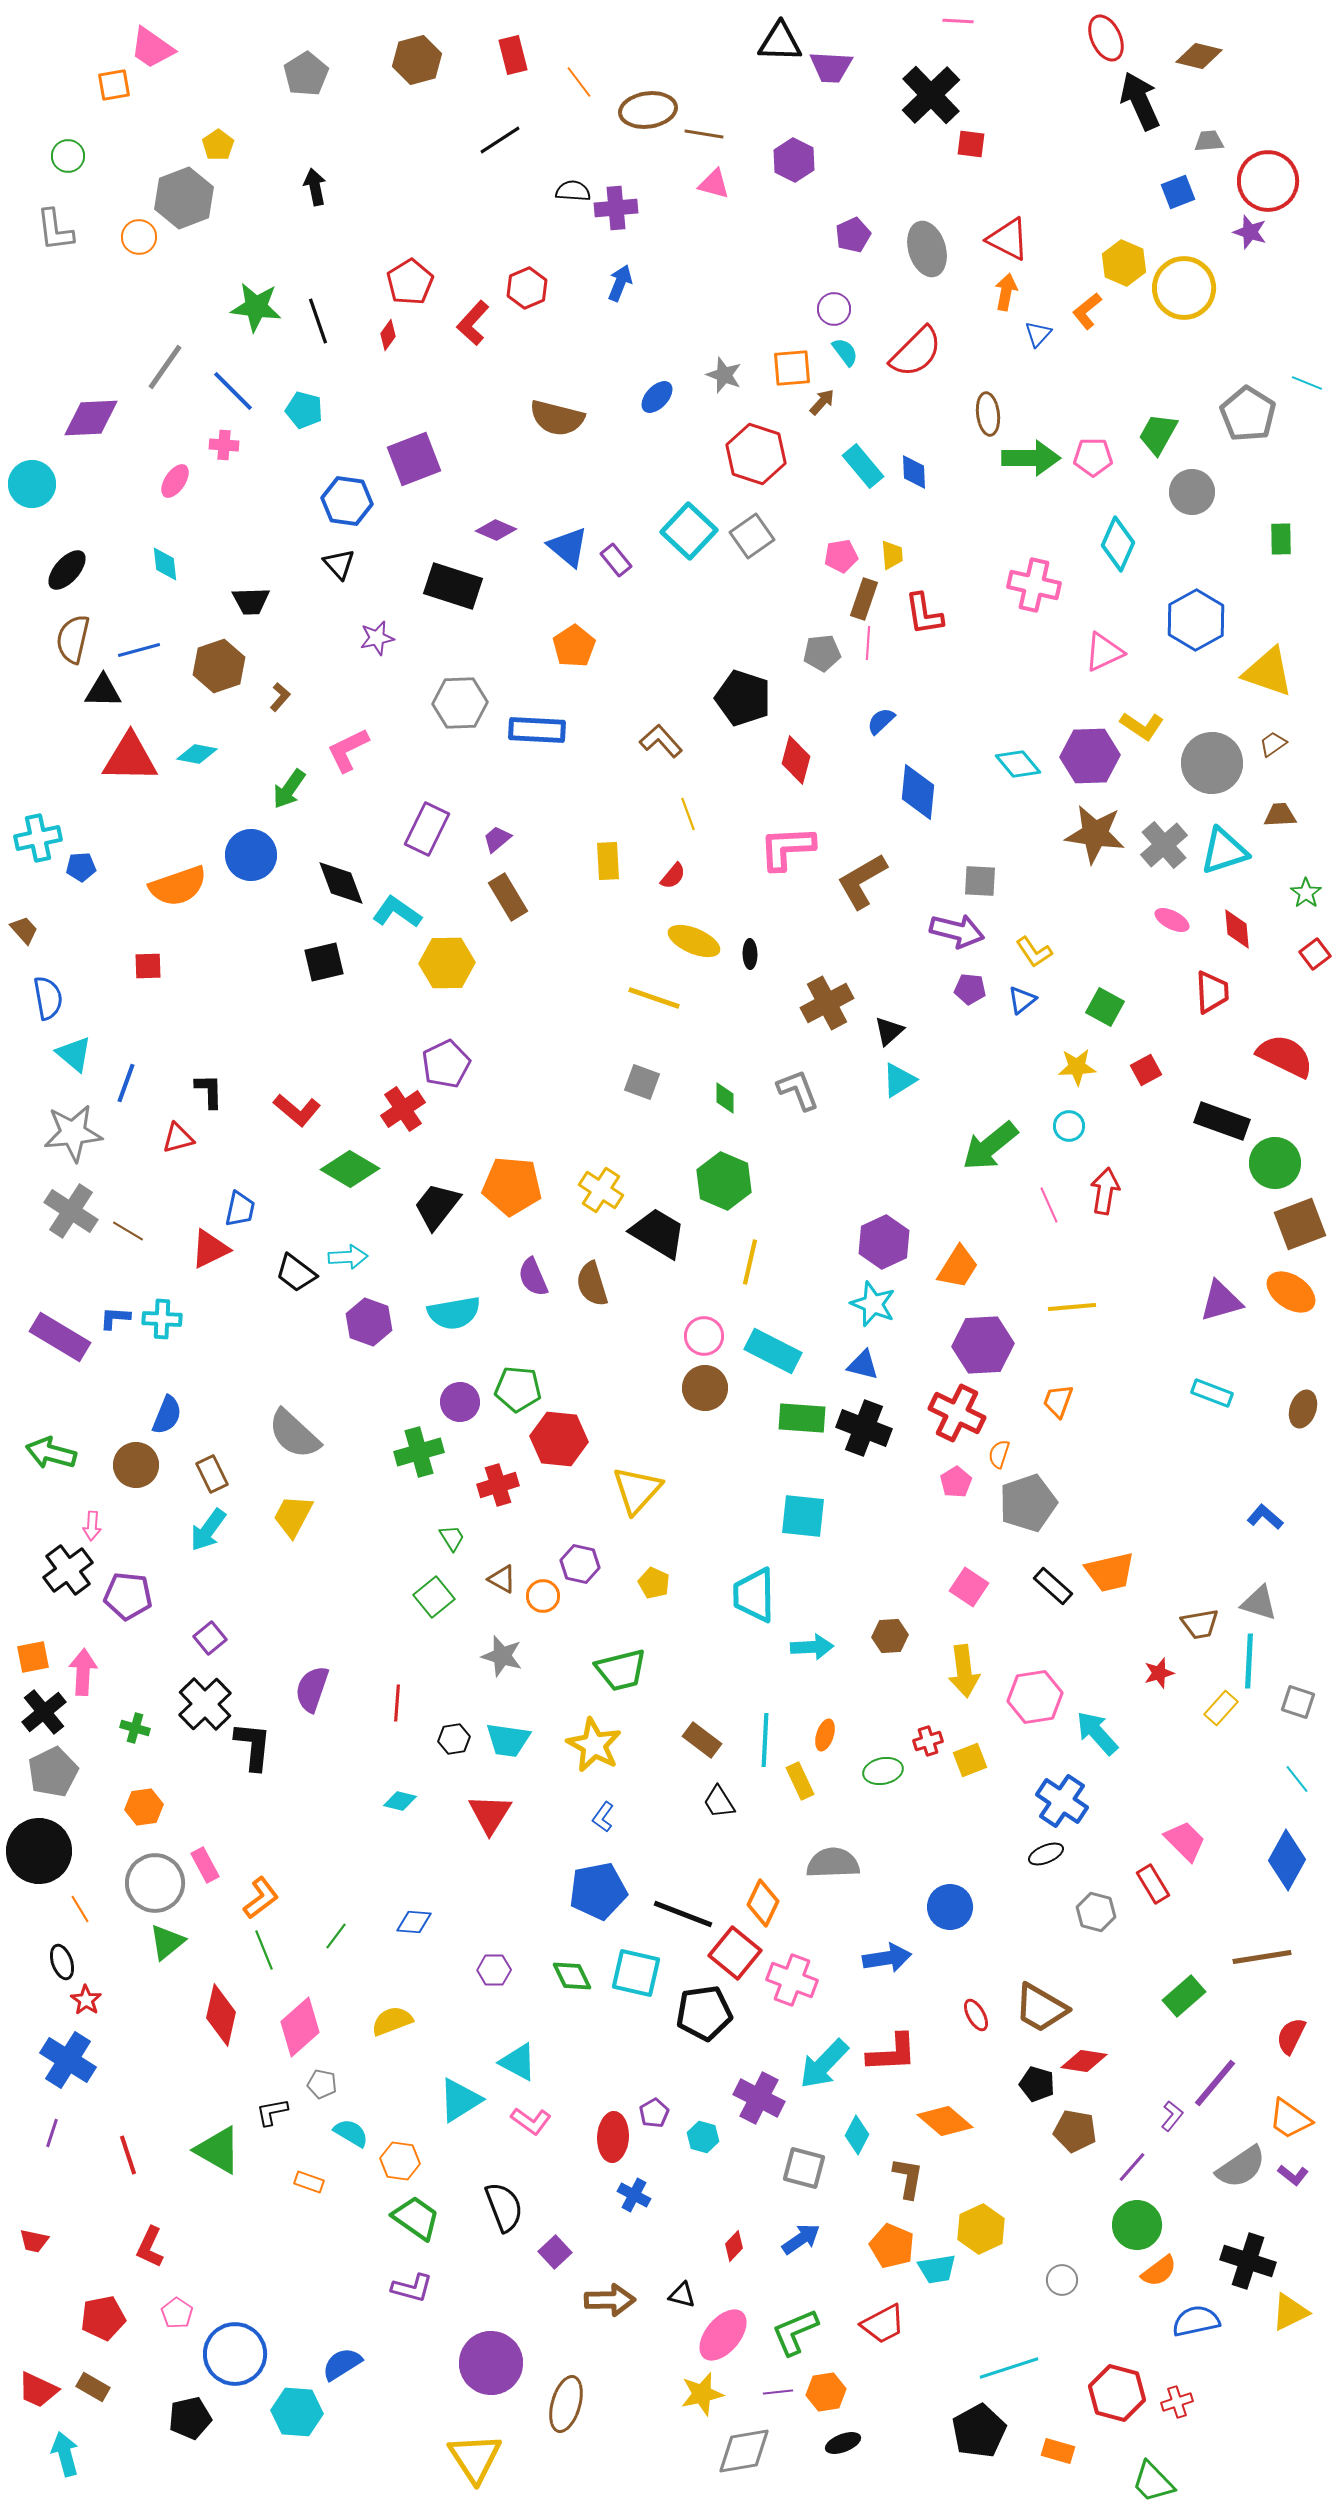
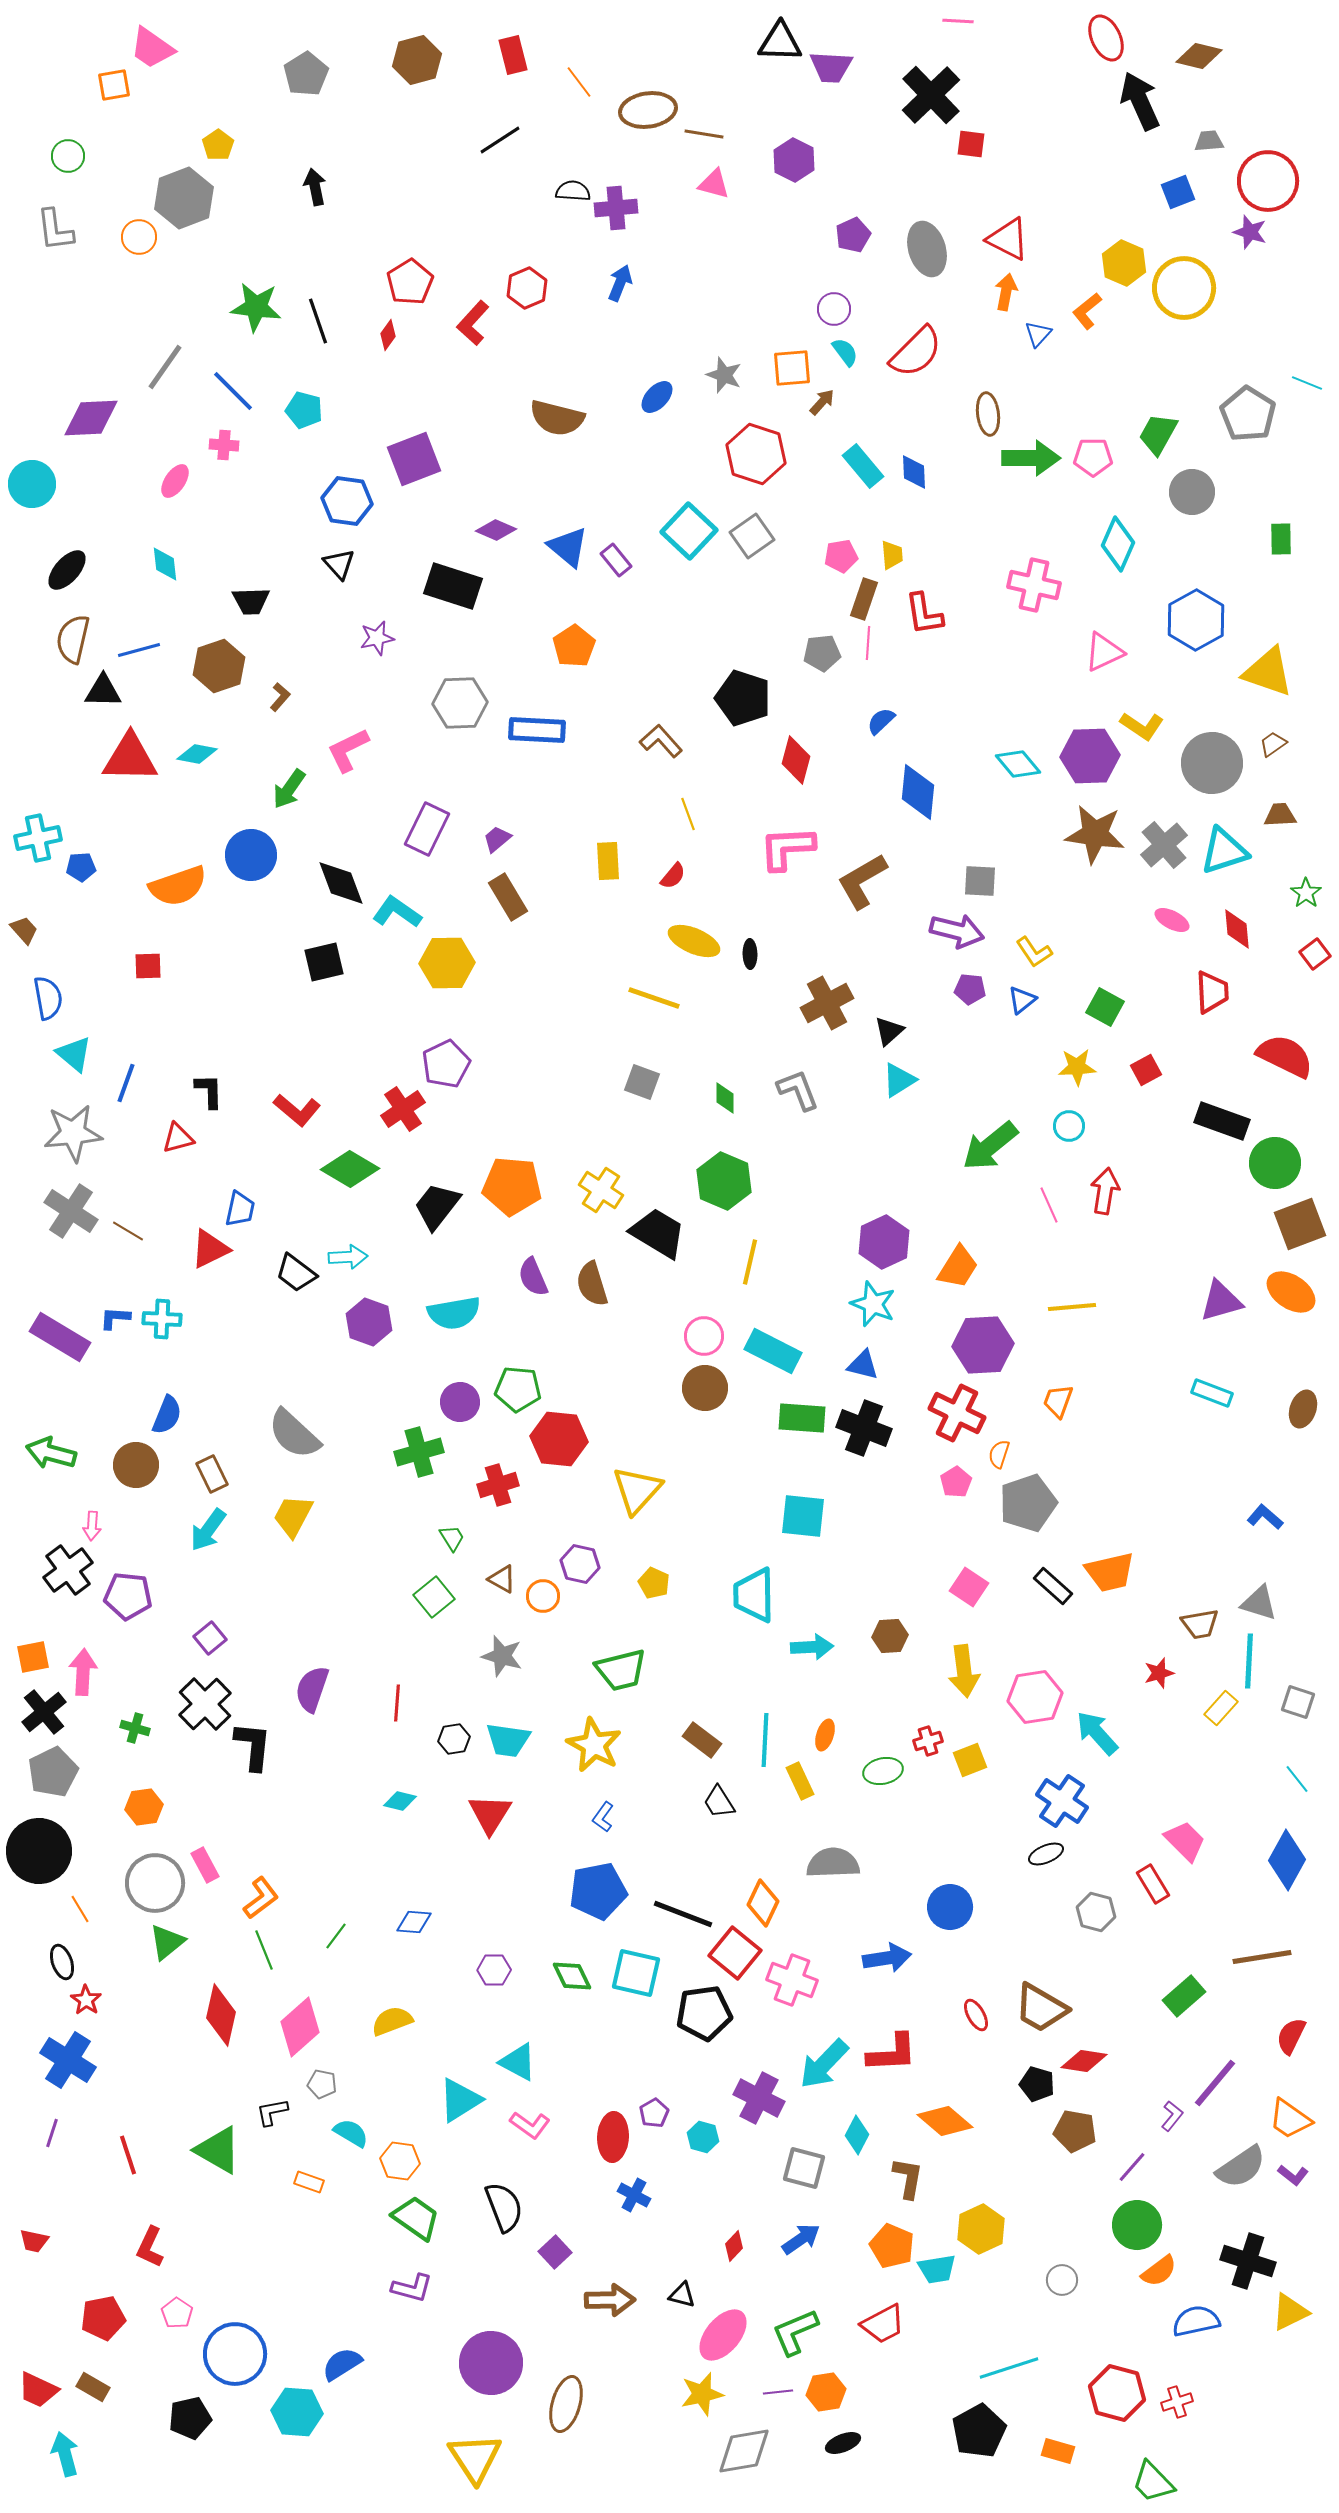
pink L-shape at (531, 2121): moved 1 px left, 4 px down
